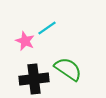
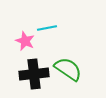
cyan line: rotated 24 degrees clockwise
black cross: moved 5 px up
